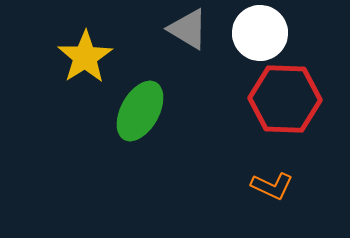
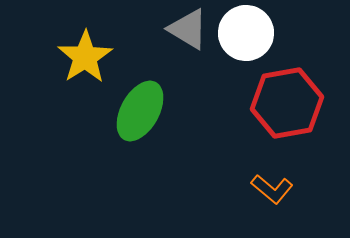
white circle: moved 14 px left
red hexagon: moved 2 px right, 4 px down; rotated 12 degrees counterclockwise
orange L-shape: moved 3 px down; rotated 15 degrees clockwise
